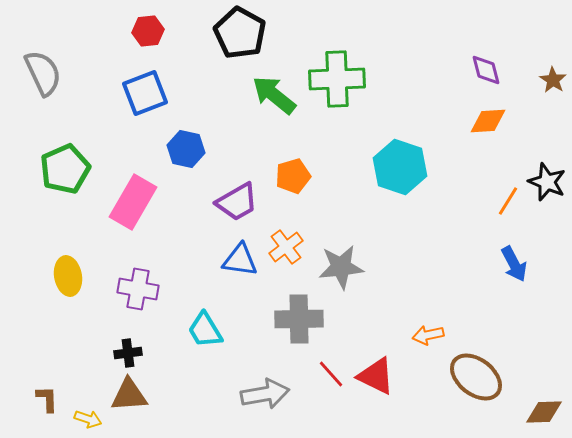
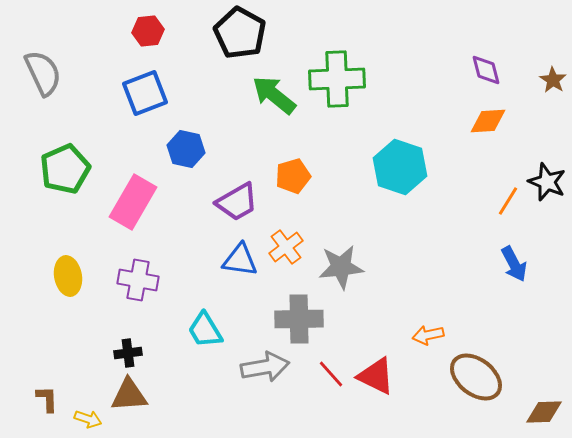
purple cross: moved 9 px up
gray arrow: moved 27 px up
